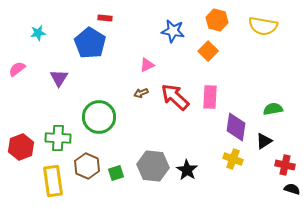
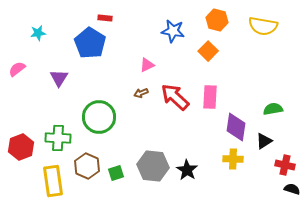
yellow cross: rotated 18 degrees counterclockwise
